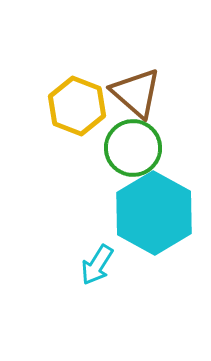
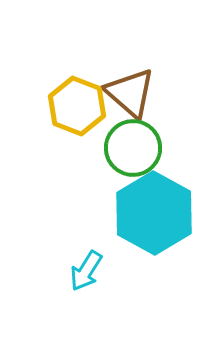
brown triangle: moved 6 px left
cyan arrow: moved 11 px left, 6 px down
